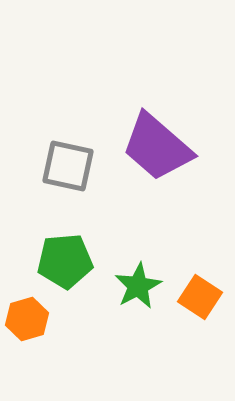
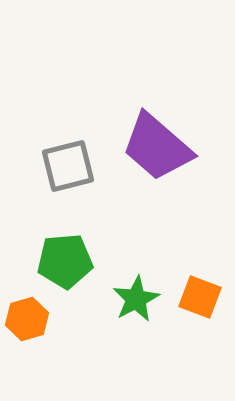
gray square: rotated 26 degrees counterclockwise
green star: moved 2 px left, 13 px down
orange square: rotated 12 degrees counterclockwise
